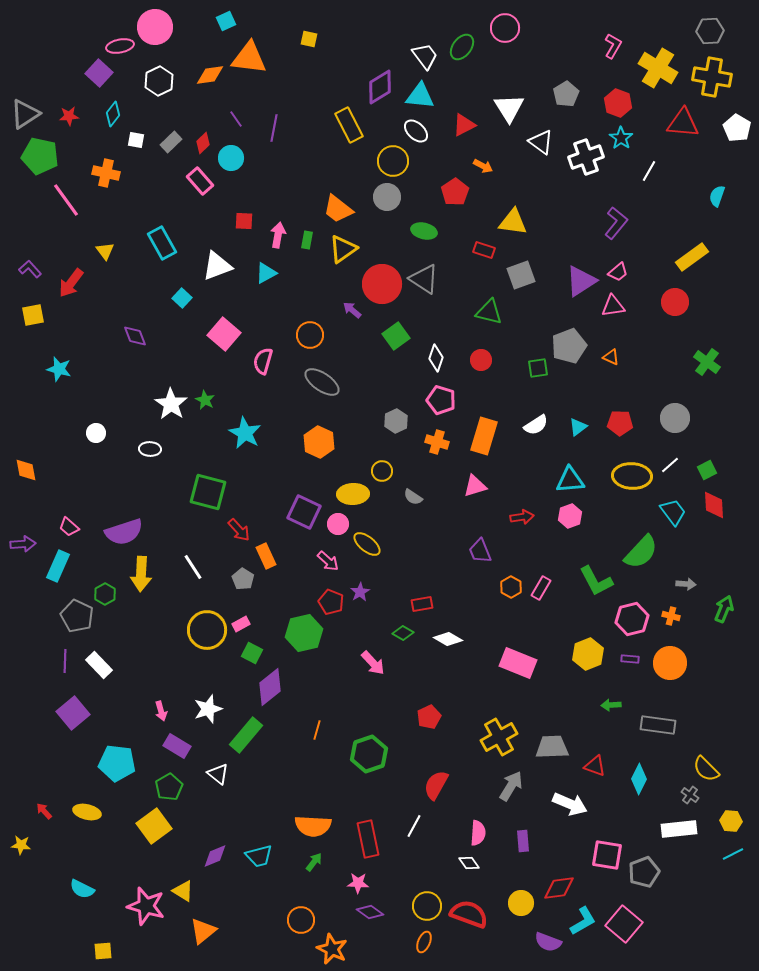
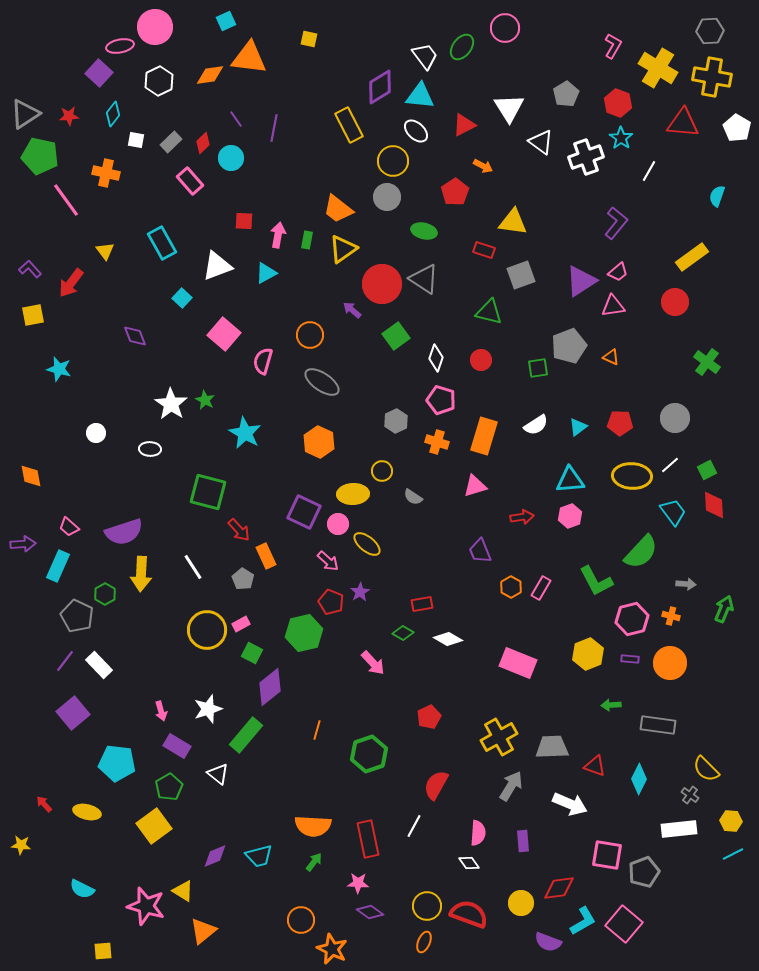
pink rectangle at (200, 181): moved 10 px left
orange diamond at (26, 470): moved 5 px right, 6 px down
purple line at (65, 661): rotated 35 degrees clockwise
red arrow at (44, 811): moved 7 px up
